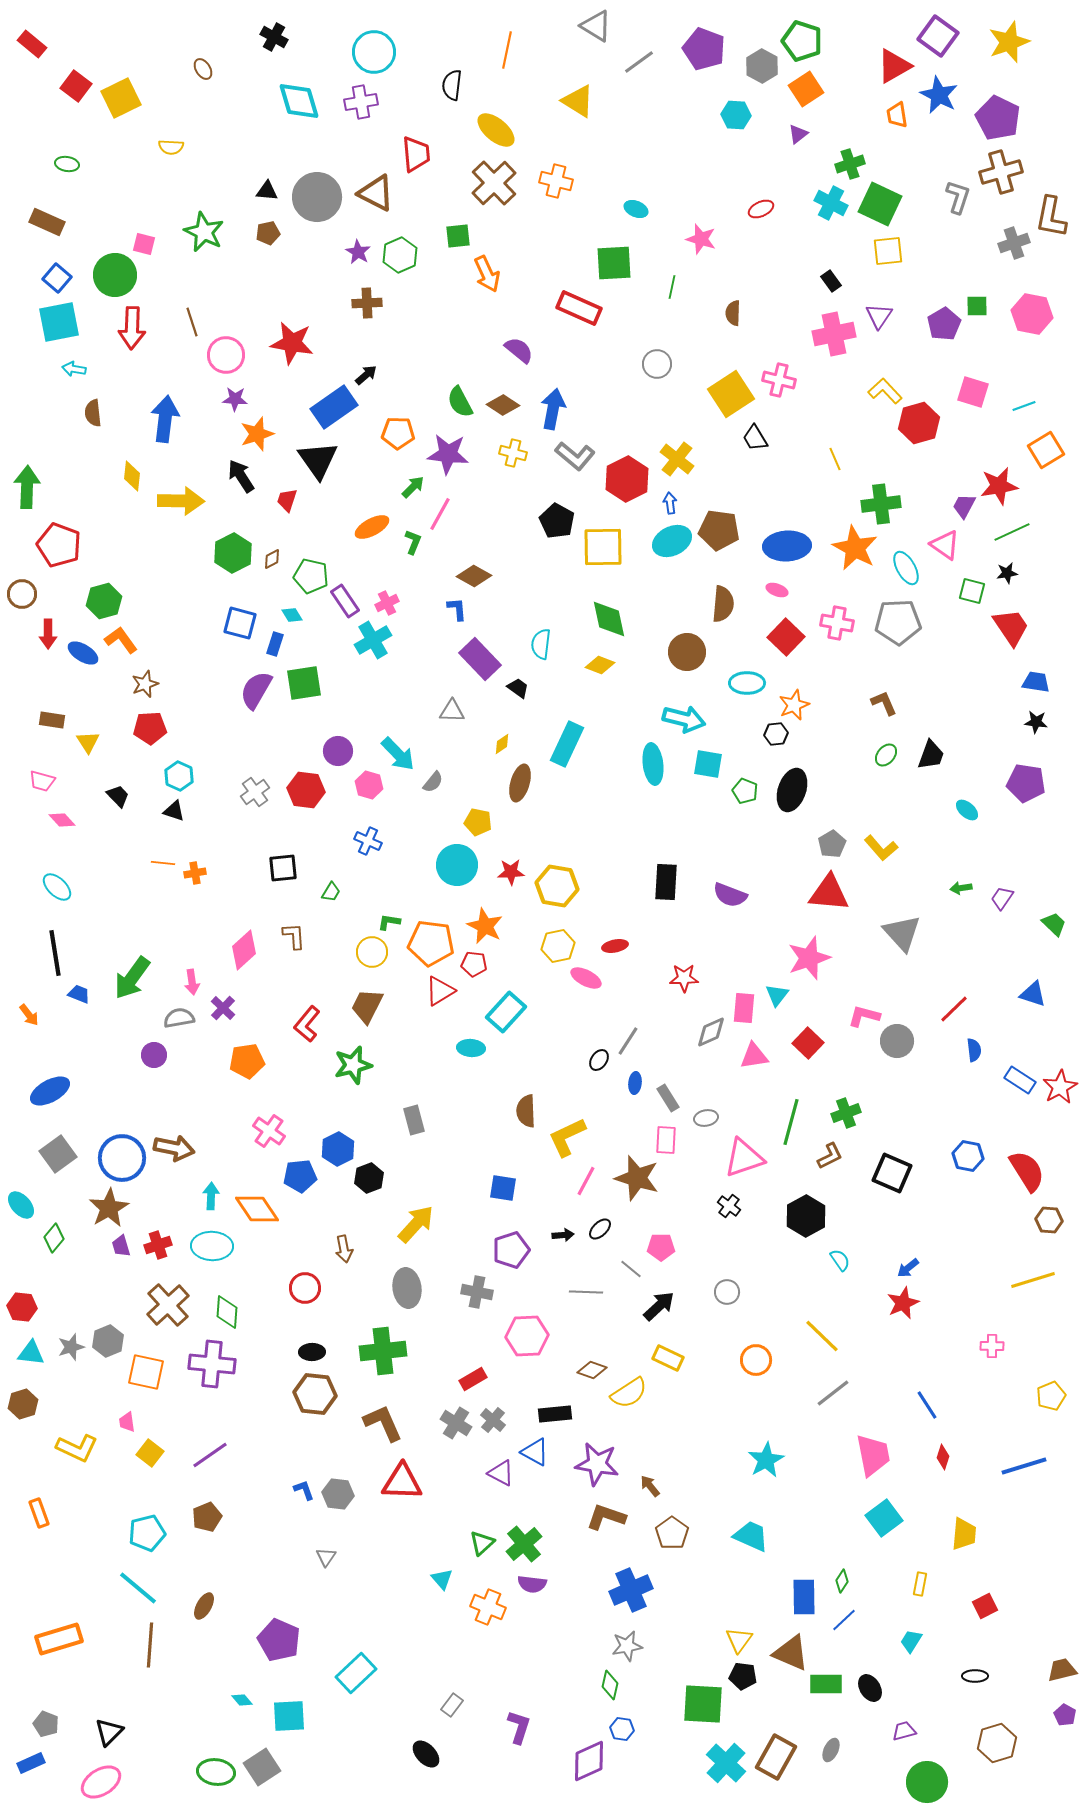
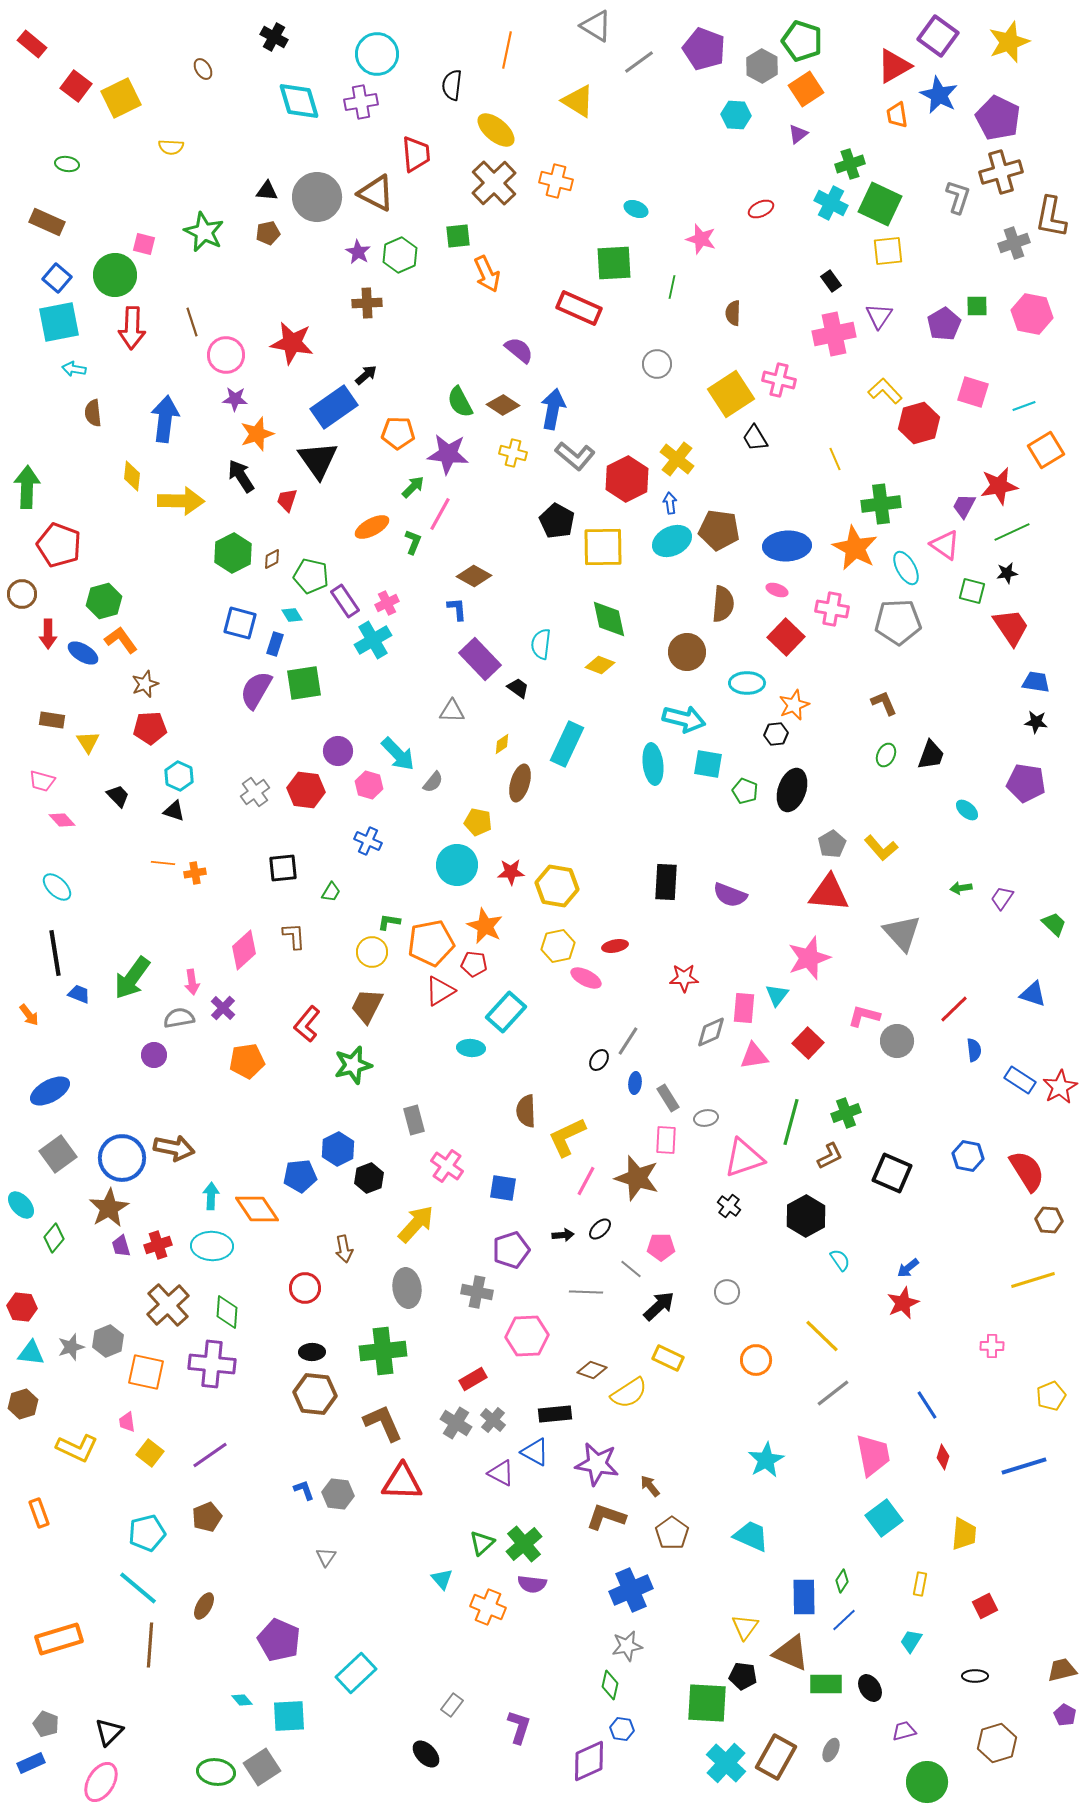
cyan circle at (374, 52): moved 3 px right, 2 px down
pink cross at (837, 623): moved 5 px left, 14 px up
green ellipse at (886, 755): rotated 15 degrees counterclockwise
orange pentagon at (431, 943): rotated 18 degrees counterclockwise
pink cross at (269, 1131): moved 178 px right, 35 px down
yellow triangle at (739, 1640): moved 6 px right, 13 px up
green square at (703, 1704): moved 4 px right, 1 px up
pink ellipse at (101, 1782): rotated 27 degrees counterclockwise
